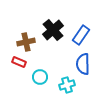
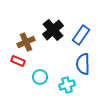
brown cross: rotated 12 degrees counterclockwise
red rectangle: moved 1 px left, 1 px up
